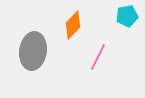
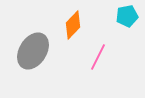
gray ellipse: rotated 24 degrees clockwise
